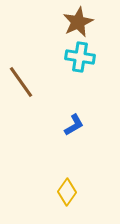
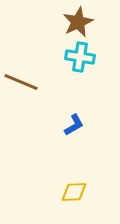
brown line: rotated 32 degrees counterclockwise
yellow diamond: moved 7 px right; rotated 52 degrees clockwise
